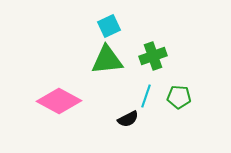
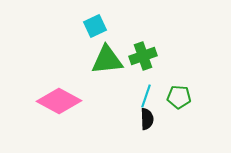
cyan square: moved 14 px left
green cross: moved 10 px left
black semicircle: moved 19 px right; rotated 65 degrees counterclockwise
